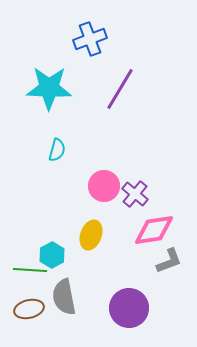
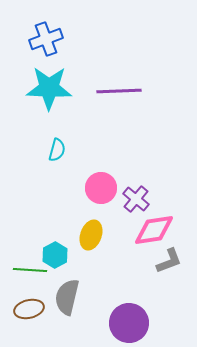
blue cross: moved 44 px left
purple line: moved 1 px left, 2 px down; rotated 57 degrees clockwise
pink circle: moved 3 px left, 2 px down
purple cross: moved 1 px right, 5 px down
cyan hexagon: moved 3 px right
gray semicircle: moved 3 px right; rotated 24 degrees clockwise
purple circle: moved 15 px down
